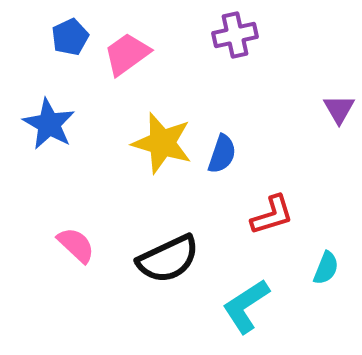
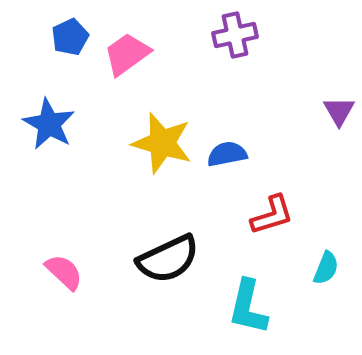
purple triangle: moved 2 px down
blue semicircle: moved 5 px right; rotated 120 degrees counterclockwise
pink semicircle: moved 12 px left, 27 px down
cyan L-shape: moved 2 px right, 1 px down; rotated 44 degrees counterclockwise
